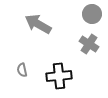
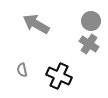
gray circle: moved 1 px left, 7 px down
gray arrow: moved 2 px left
black cross: rotated 30 degrees clockwise
